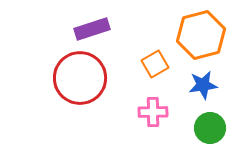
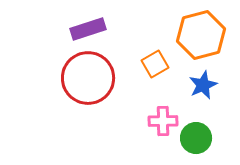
purple rectangle: moved 4 px left
red circle: moved 8 px right
blue star: rotated 16 degrees counterclockwise
pink cross: moved 10 px right, 9 px down
green circle: moved 14 px left, 10 px down
